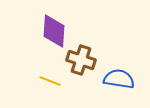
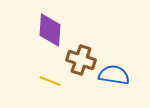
purple diamond: moved 4 px left, 1 px up
blue semicircle: moved 5 px left, 4 px up
